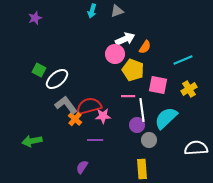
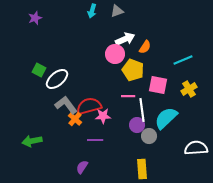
gray circle: moved 4 px up
